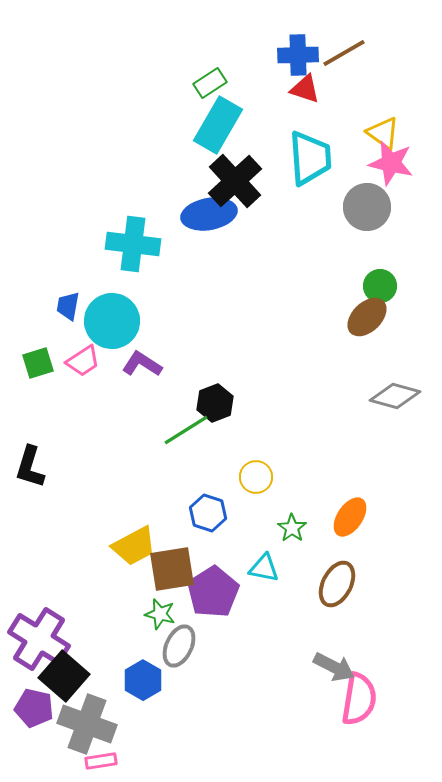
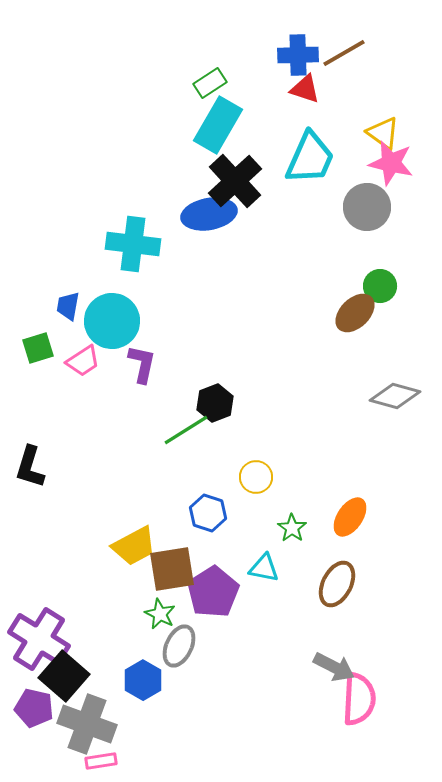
cyan trapezoid at (310, 158): rotated 28 degrees clockwise
brown ellipse at (367, 317): moved 12 px left, 4 px up
green square at (38, 363): moved 15 px up
purple L-shape at (142, 364): rotated 69 degrees clockwise
green star at (160, 614): rotated 12 degrees clockwise
pink semicircle at (359, 699): rotated 6 degrees counterclockwise
